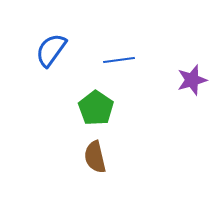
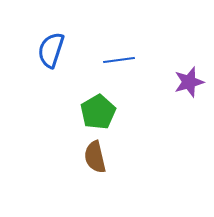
blue semicircle: rotated 18 degrees counterclockwise
purple star: moved 3 px left, 2 px down
green pentagon: moved 2 px right, 4 px down; rotated 8 degrees clockwise
